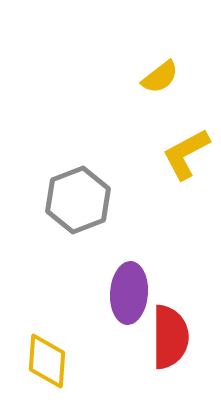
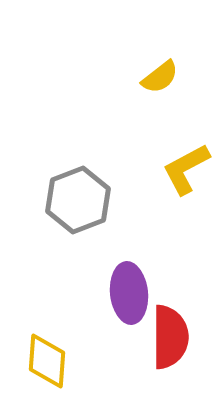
yellow L-shape: moved 15 px down
purple ellipse: rotated 10 degrees counterclockwise
